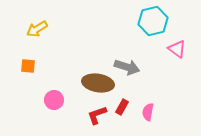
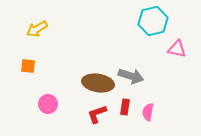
pink triangle: rotated 24 degrees counterclockwise
gray arrow: moved 4 px right, 9 px down
pink circle: moved 6 px left, 4 px down
red rectangle: moved 3 px right; rotated 21 degrees counterclockwise
red L-shape: moved 1 px up
